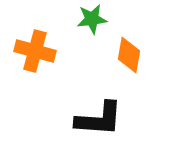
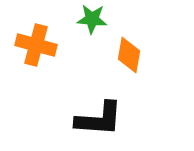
green star: rotated 12 degrees clockwise
orange cross: moved 1 px right, 6 px up
